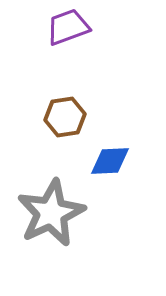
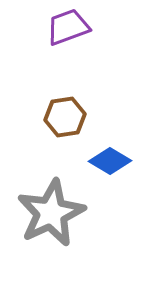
blue diamond: rotated 33 degrees clockwise
